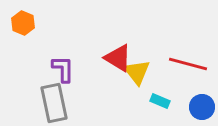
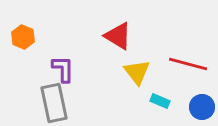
orange hexagon: moved 14 px down
red triangle: moved 22 px up
